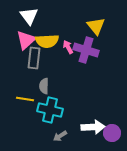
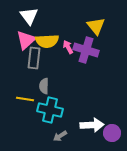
white arrow: moved 1 px left, 2 px up
